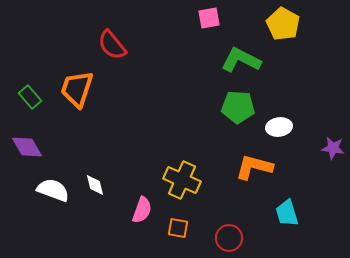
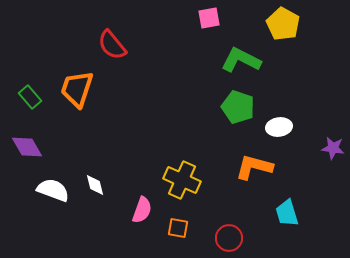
green pentagon: rotated 16 degrees clockwise
